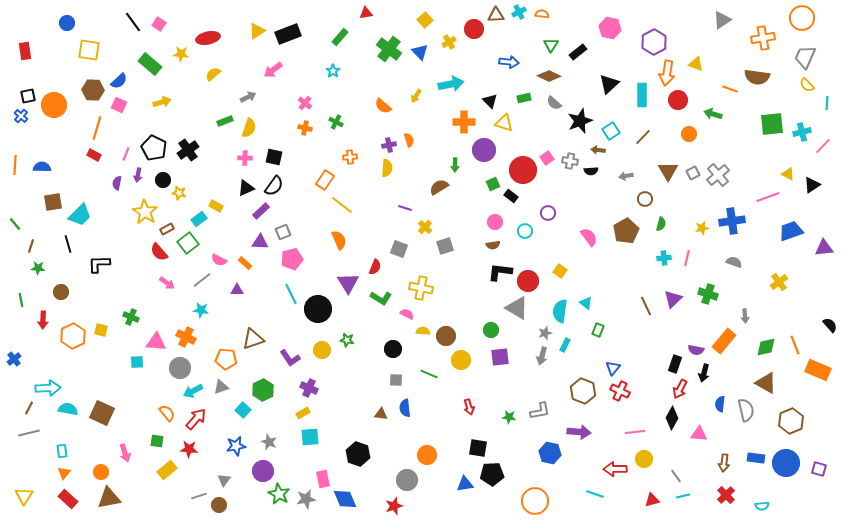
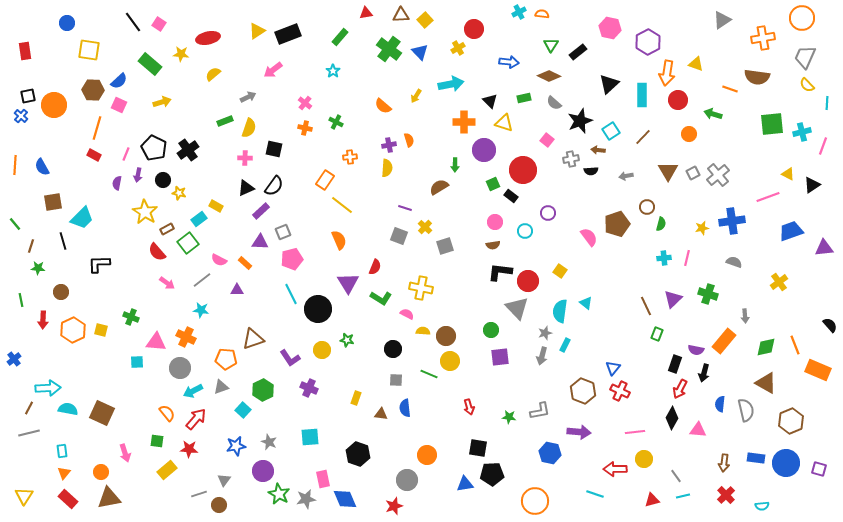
brown triangle at (496, 15): moved 95 px left
yellow cross at (449, 42): moved 9 px right, 6 px down
purple hexagon at (654, 42): moved 6 px left
pink line at (823, 146): rotated 24 degrees counterclockwise
black square at (274, 157): moved 8 px up
pink square at (547, 158): moved 18 px up; rotated 16 degrees counterclockwise
gray cross at (570, 161): moved 1 px right, 2 px up; rotated 21 degrees counterclockwise
blue semicircle at (42, 167): rotated 120 degrees counterclockwise
brown circle at (645, 199): moved 2 px right, 8 px down
cyan trapezoid at (80, 215): moved 2 px right, 3 px down
brown pentagon at (626, 231): moved 9 px left, 7 px up; rotated 10 degrees clockwise
black line at (68, 244): moved 5 px left, 3 px up
gray square at (399, 249): moved 13 px up
red semicircle at (159, 252): moved 2 px left
gray triangle at (517, 308): rotated 15 degrees clockwise
green rectangle at (598, 330): moved 59 px right, 4 px down
orange hexagon at (73, 336): moved 6 px up
yellow circle at (461, 360): moved 11 px left, 1 px down
yellow rectangle at (303, 413): moved 53 px right, 15 px up; rotated 40 degrees counterclockwise
pink triangle at (699, 434): moved 1 px left, 4 px up
gray line at (199, 496): moved 2 px up
